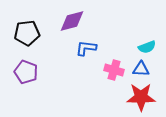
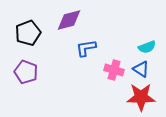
purple diamond: moved 3 px left, 1 px up
black pentagon: moved 1 px right; rotated 15 degrees counterclockwise
blue L-shape: rotated 15 degrees counterclockwise
blue triangle: rotated 30 degrees clockwise
